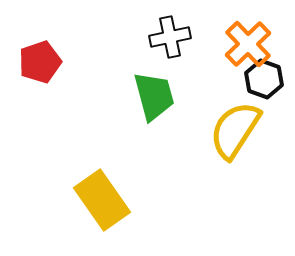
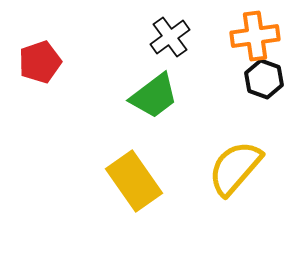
black cross: rotated 24 degrees counterclockwise
orange cross: moved 7 px right, 8 px up; rotated 36 degrees clockwise
green trapezoid: rotated 68 degrees clockwise
yellow semicircle: moved 38 px down; rotated 8 degrees clockwise
yellow rectangle: moved 32 px right, 19 px up
